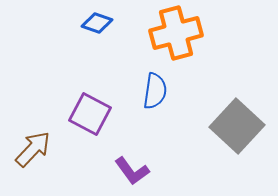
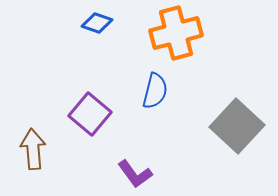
blue semicircle: rotated 6 degrees clockwise
purple square: rotated 12 degrees clockwise
brown arrow: rotated 48 degrees counterclockwise
purple L-shape: moved 3 px right, 3 px down
